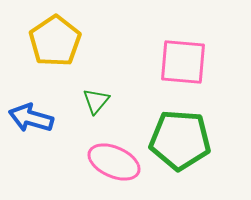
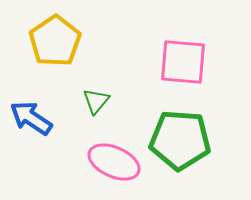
blue arrow: rotated 18 degrees clockwise
